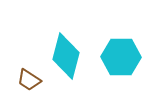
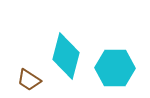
cyan hexagon: moved 6 px left, 11 px down
